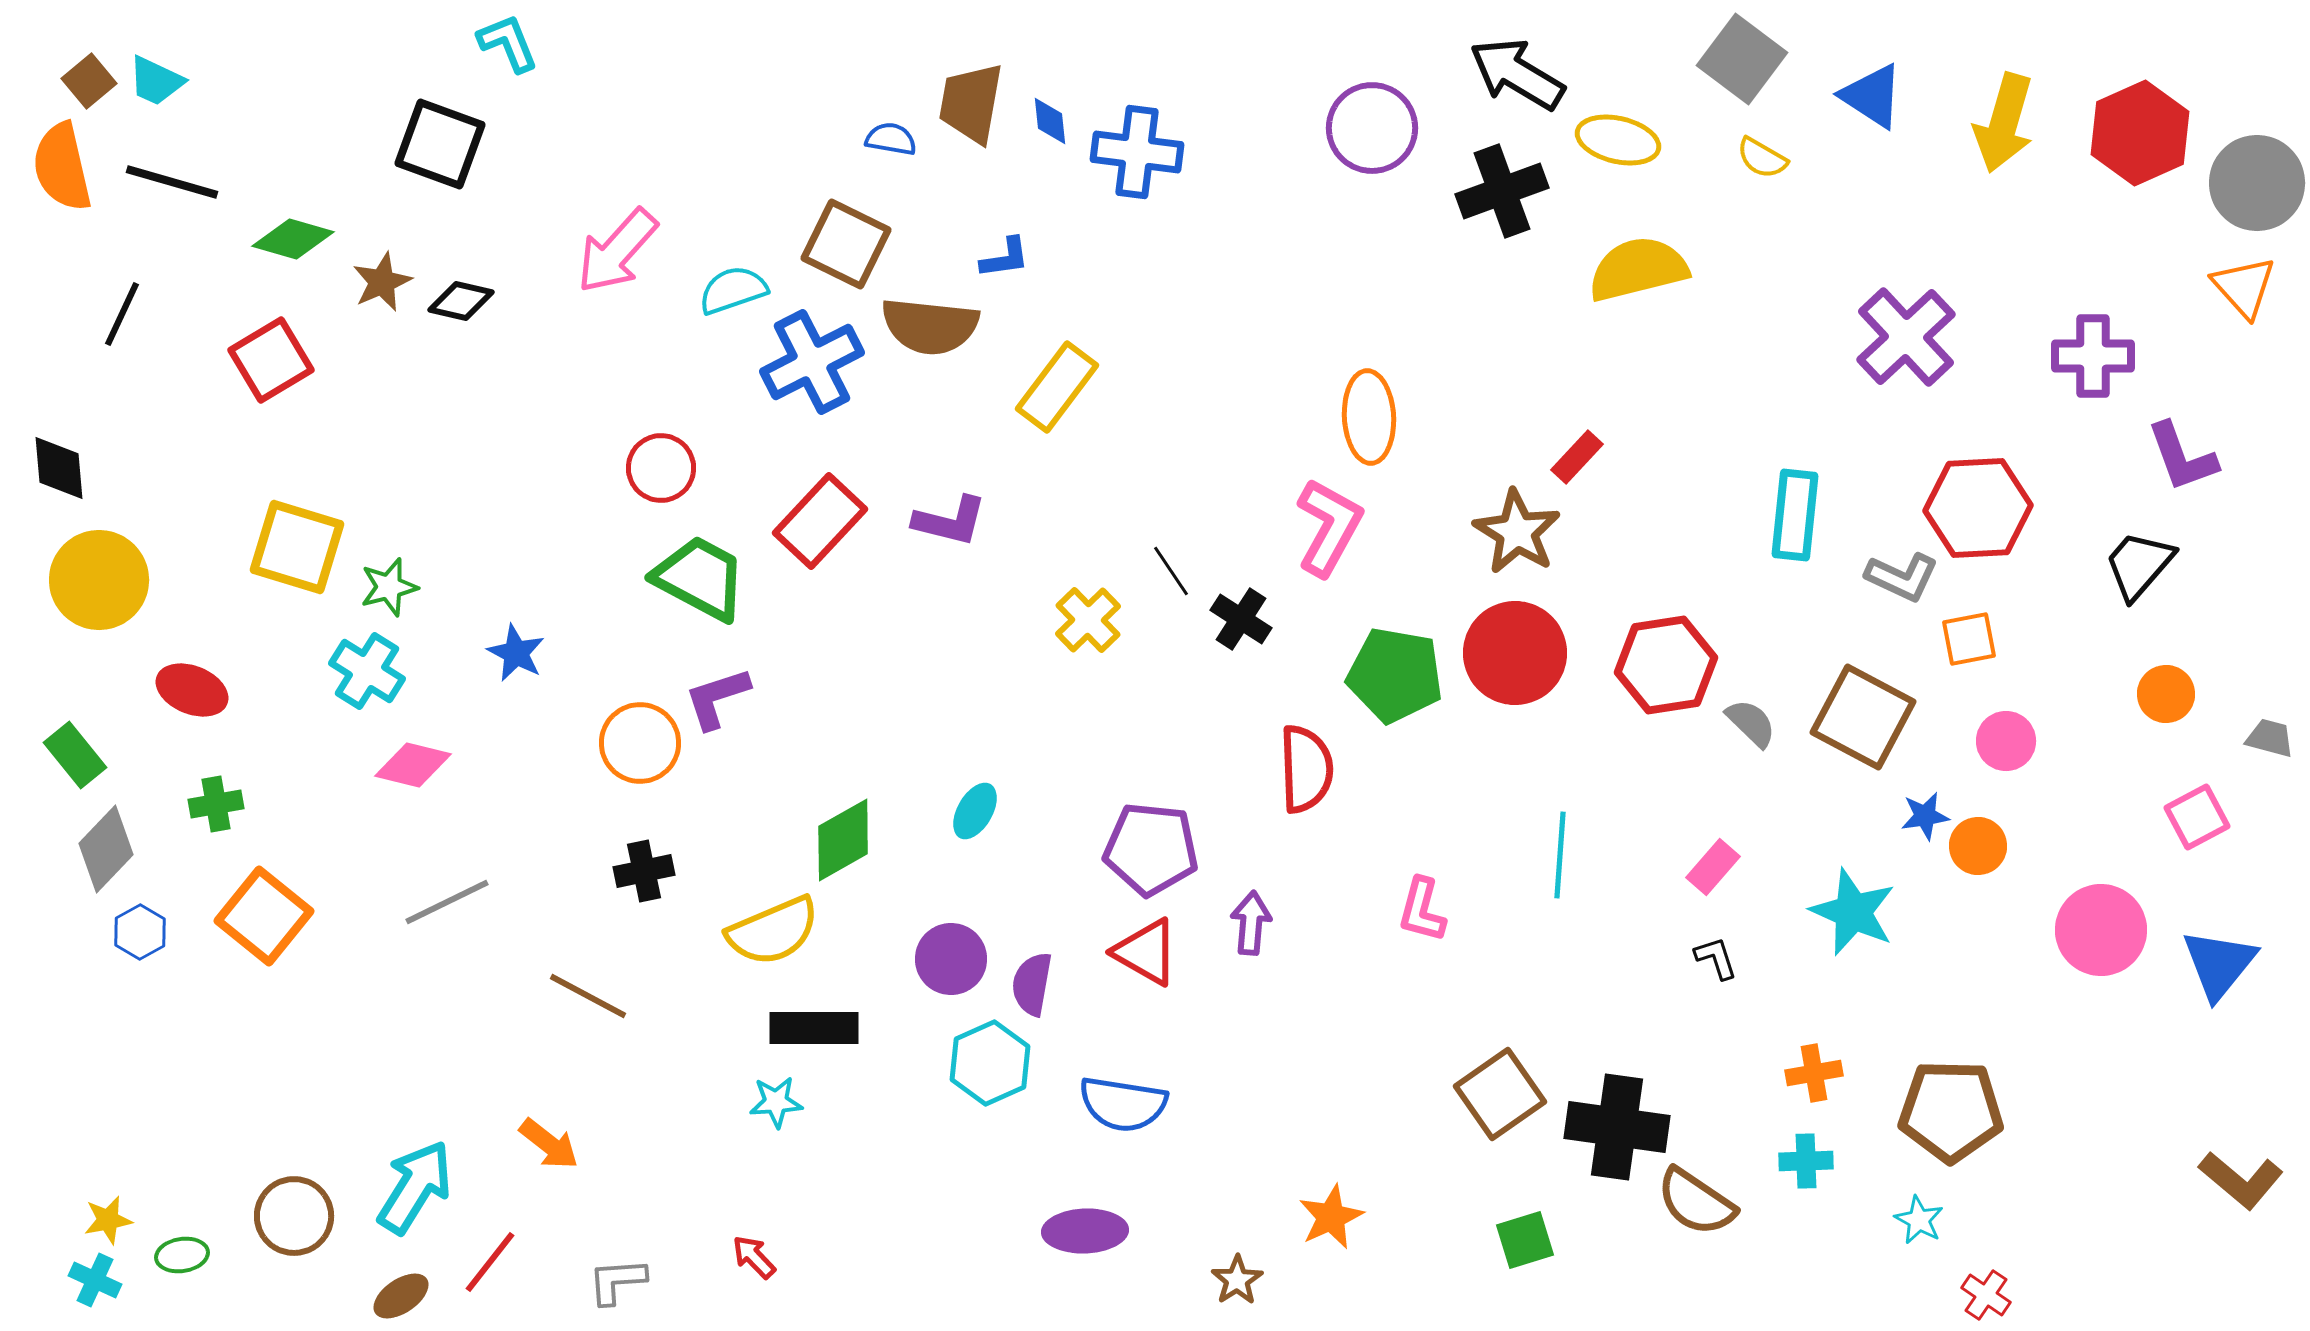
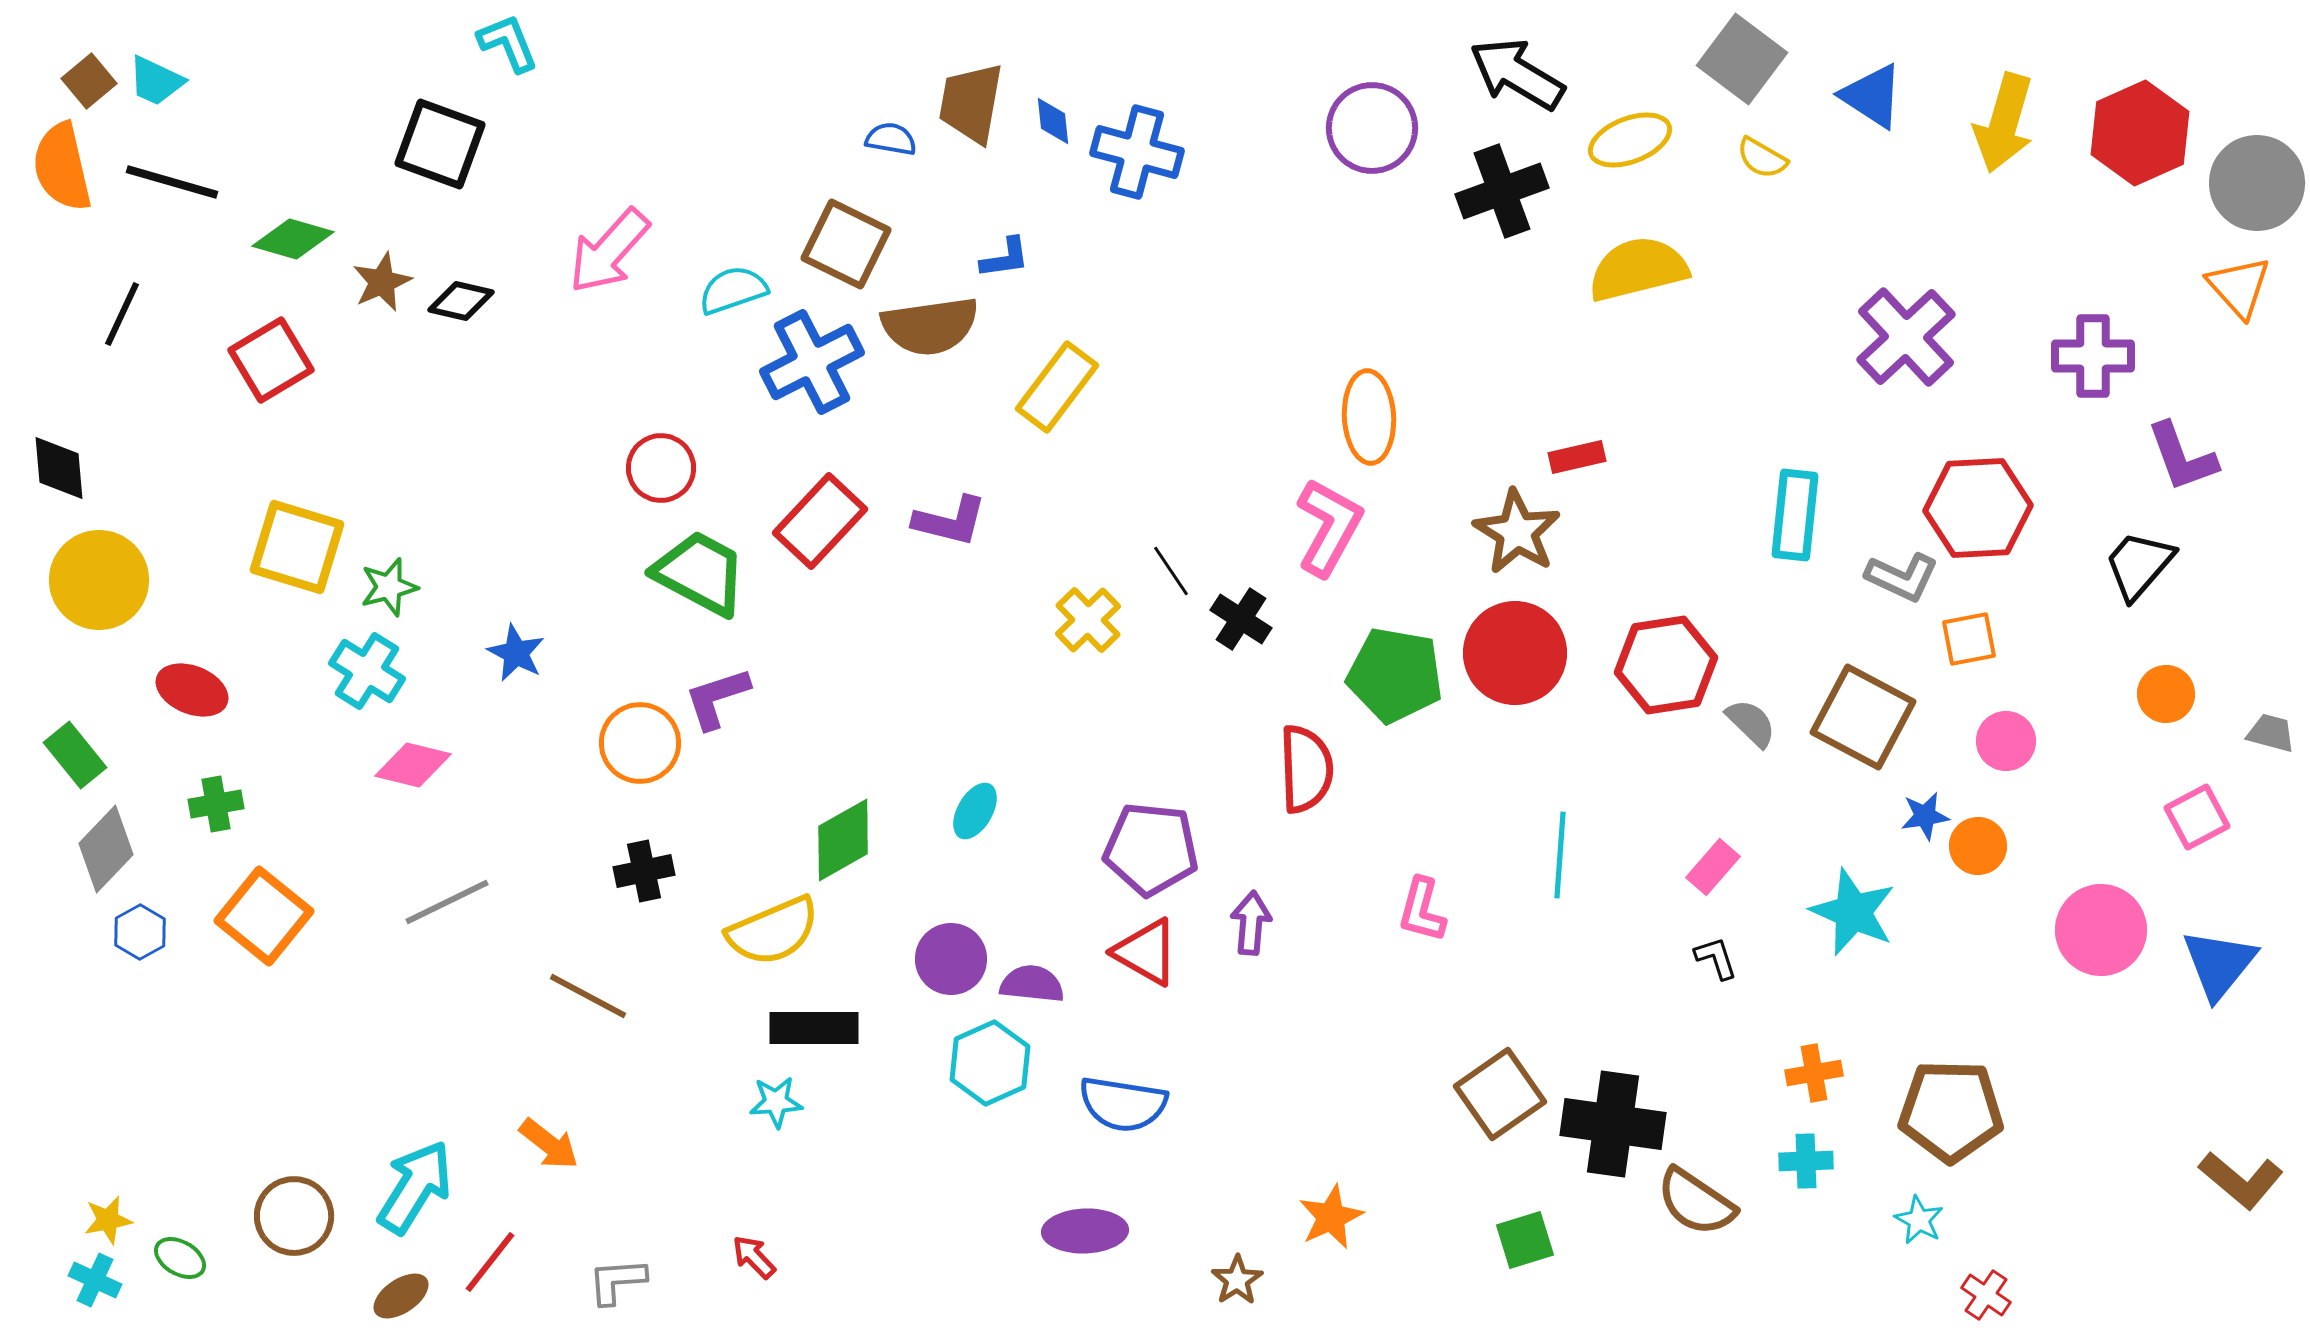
blue diamond at (1050, 121): moved 3 px right
yellow ellipse at (1618, 140): moved 12 px right; rotated 34 degrees counterclockwise
blue cross at (1137, 152): rotated 8 degrees clockwise
pink arrow at (617, 251): moved 8 px left
orange triangle at (2244, 287): moved 5 px left
brown semicircle at (930, 326): rotated 14 degrees counterclockwise
red rectangle at (1577, 457): rotated 34 degrees clockwise
green trapezoid at (700, 578): moved 5 px up
gray trapezoid at (2270, 738): moved 1 px right, 5 px up
purple semicircle at (1032, 984): rotated 86 degrees clockwise
black cross at (1617, 1127): moved 4 px left, 3 px up
green ellipse at (182, 1255): moved 2 px left, 3 px down; rotated 39 degrees clockwise
